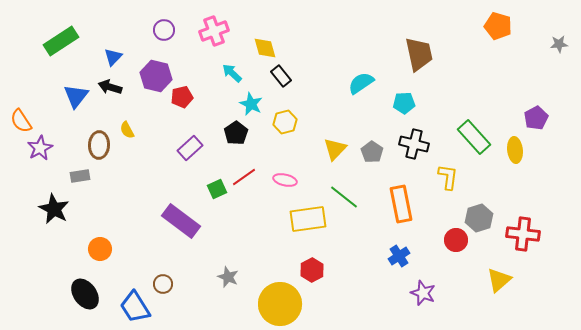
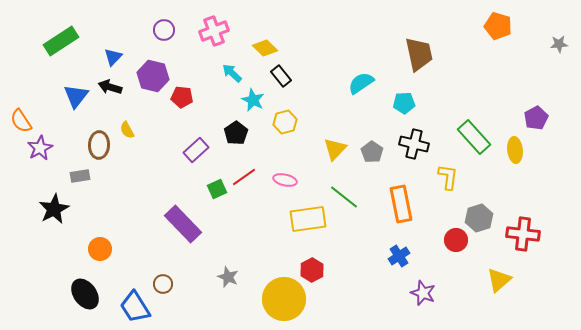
yellow diamond at (265, 48): rotated 30 degrees counterclockwise
purple hexagon at (156, 76): moved 3 px left
red pentagon at (182, 97): rotated 20 degrees clockwise
cyan star at (251, 104): moved 2 px right, 4 px up
purple rectangle at (190, 148): moved 6 px right, 2 px down
black star at (54, 209): rotated 16 degrees clockwise
purple rectangle at (181, 221): moved 2 px right, 3 px down; rotated 9 degrees clockwise
yellow circle at (280, 304): moved 4 px right, 5 px up
